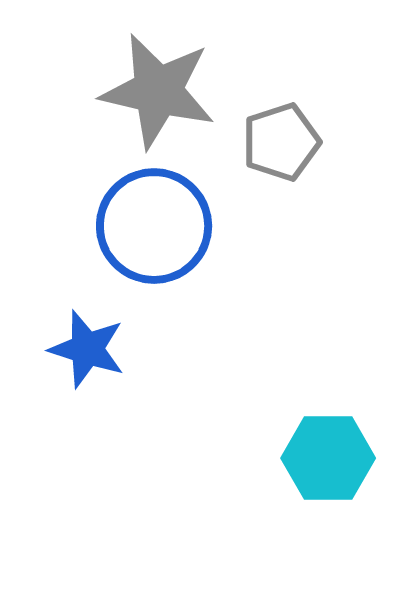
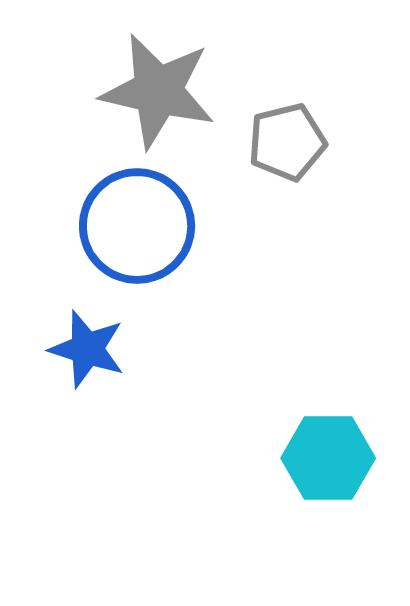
gray pentagon: moved 6 px right; rotated 4 degrees clockwise
blue circle: moved 17 px left
